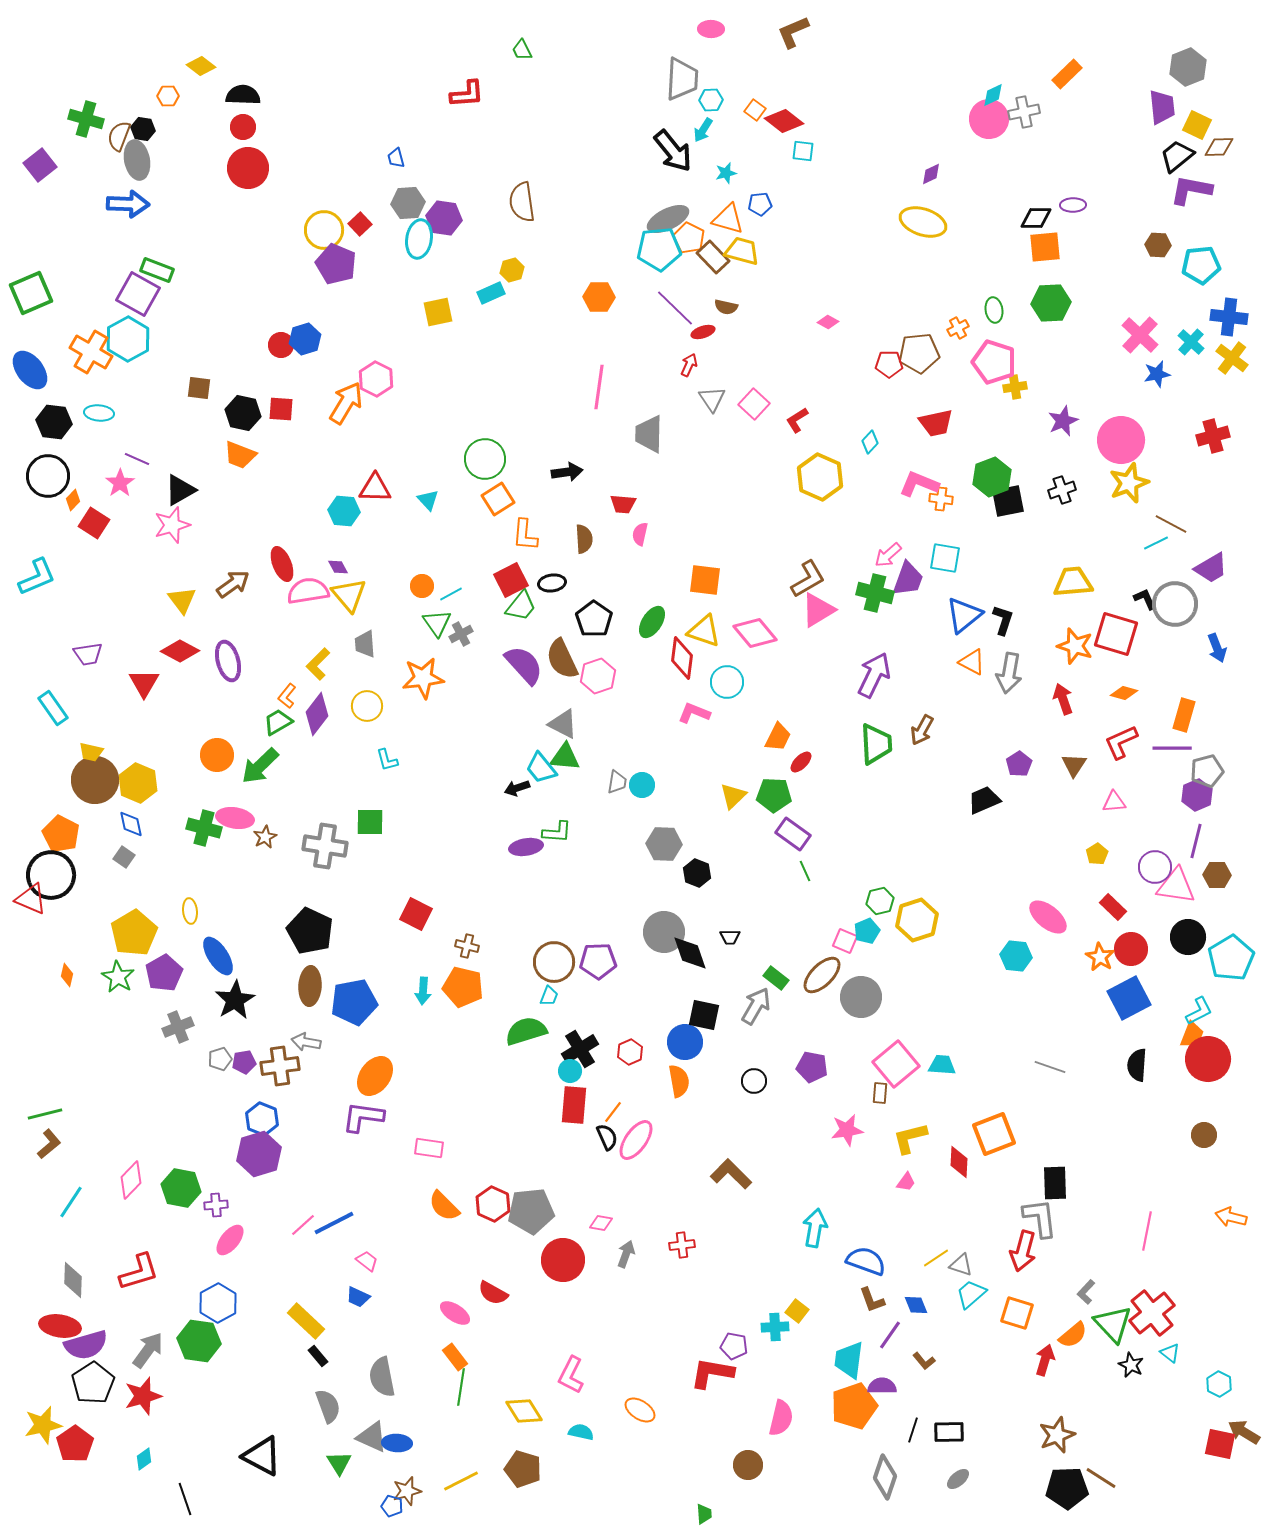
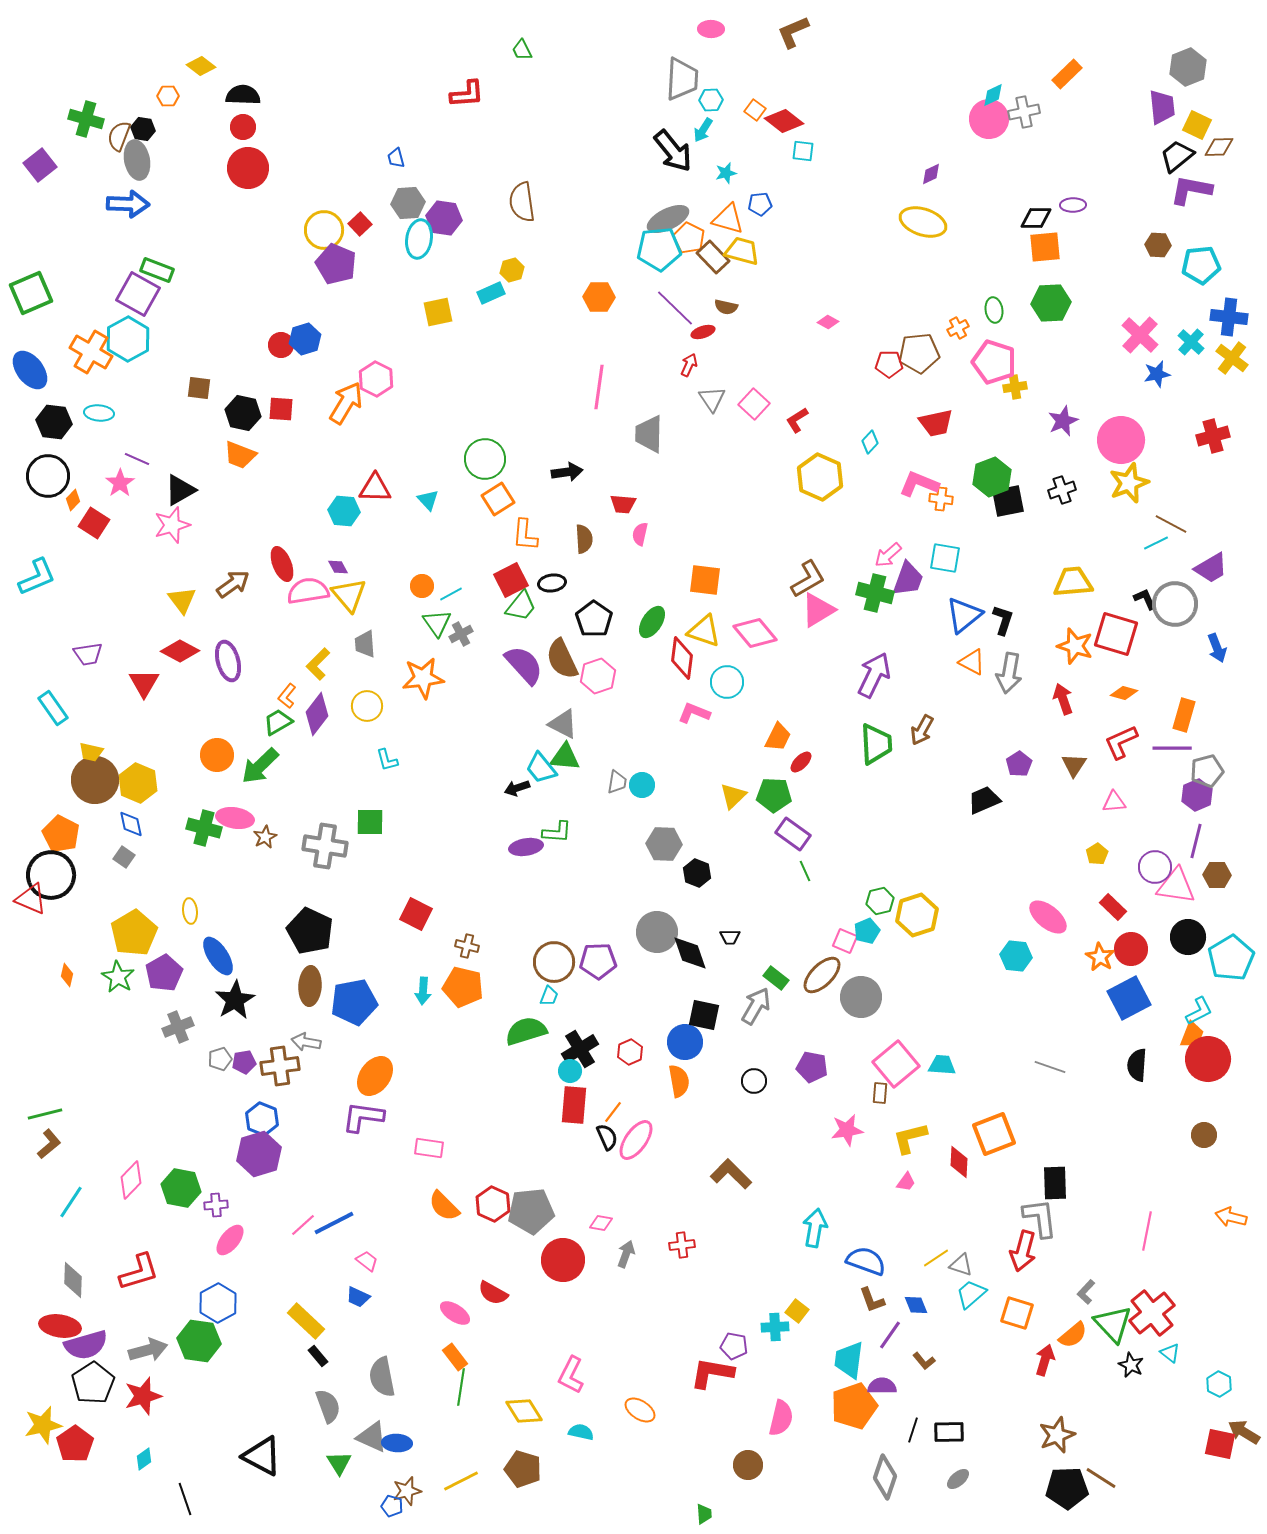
yellow hexagon at (917, 920): moved 5 px up
gray circle at (664, 932): moved 7 px left
gray arrow at (148, 1350): rotated 39 degrees clockwise
